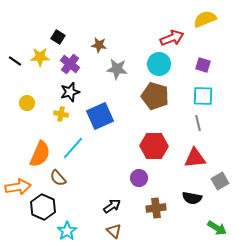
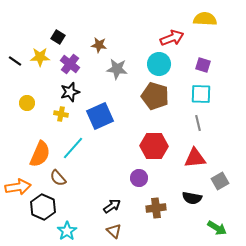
yellow semicircle: rotated 25 degrees clockwise
cyan square: moved 2 px left, 2 px up
